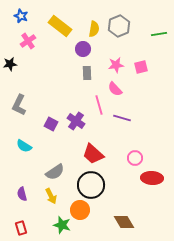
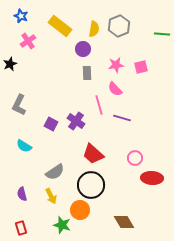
green line: moved 3 px right; rotated 14 degrees clockwise
black star: rotated 16 degrees counterclockwise
